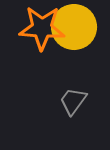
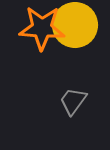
yellow circle: moved 1 px right, 2 px up
